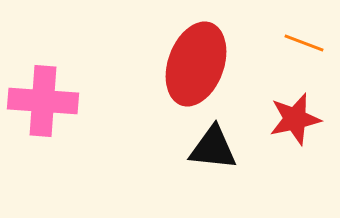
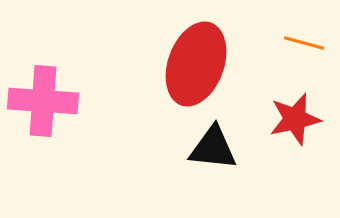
orange line: rotated 6 degrees counterclockwise
